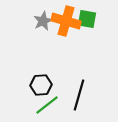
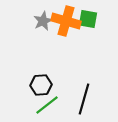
green square: moved 1 px right
black line: moved 5 px right, 4 px down
